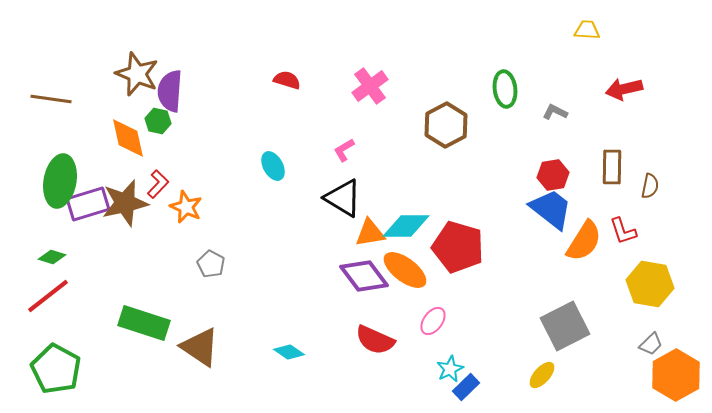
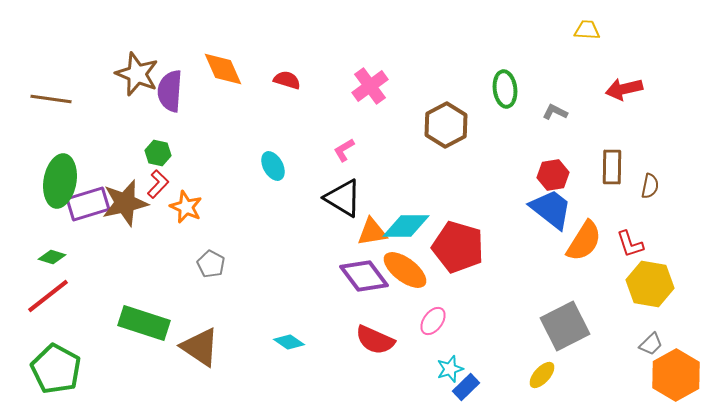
green hexagon at (158, 121): moved 32 px down
orange diamond at (128, 138): moved 95 px right, 69 px up; rotated 12 degrees counterclockwise
red L-shape at (623, 231): moved 7 px right, 13 px down
orange triangle at (370, 233): moved 2 px right, 1 px up
cyan diamond at (289, 352): moved 10 px up
cyan star at (450, 369): rotated 8 degrees clockwise
